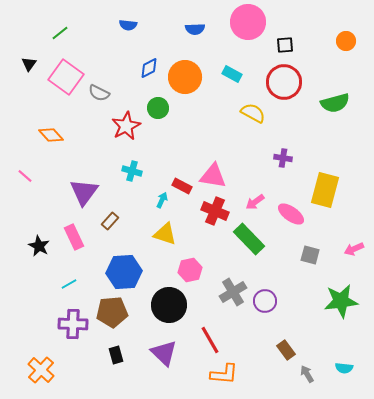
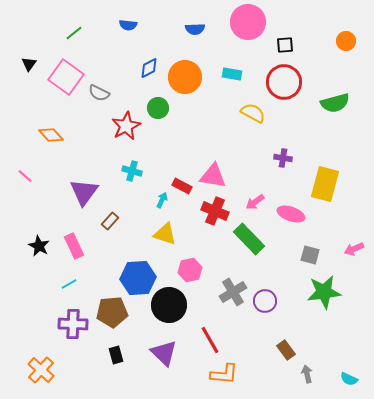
green line at (60, 33): moved 14 px right
cyan rectangle at (232, 74): rotated 18 degrees counterclockwise
yellow rectangle at (325, 190): moved 6 px up
pink ellipse at (291, 214): rotated 16 degrees counterclockwise
pink rectangle at (74, 237): moved 9 px down
blue hexagon at (124, 272): moved 14 px right, 6 px down
green star at (341, 301): moved 17 px left, 9 px up
cyan semicircle at (344, 368): moved 5 px right, 11 px down; rotated 18 degrees clockwise
gray arrow at (307, 374): rotated 18 degrees clockwise
